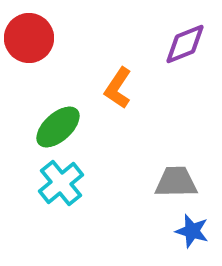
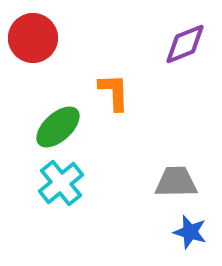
red circle: moved 4 px right
orange L-shape: moved 4 px left, 4 px down; rotated 144 degrees clockwise
blue star: moved 2 px left, 1 px down
